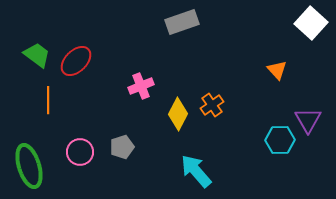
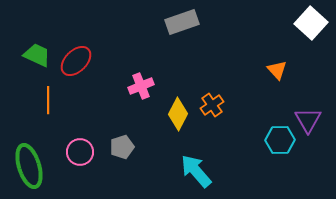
green trapezoid: rotated 12 degrees counterclockwise
